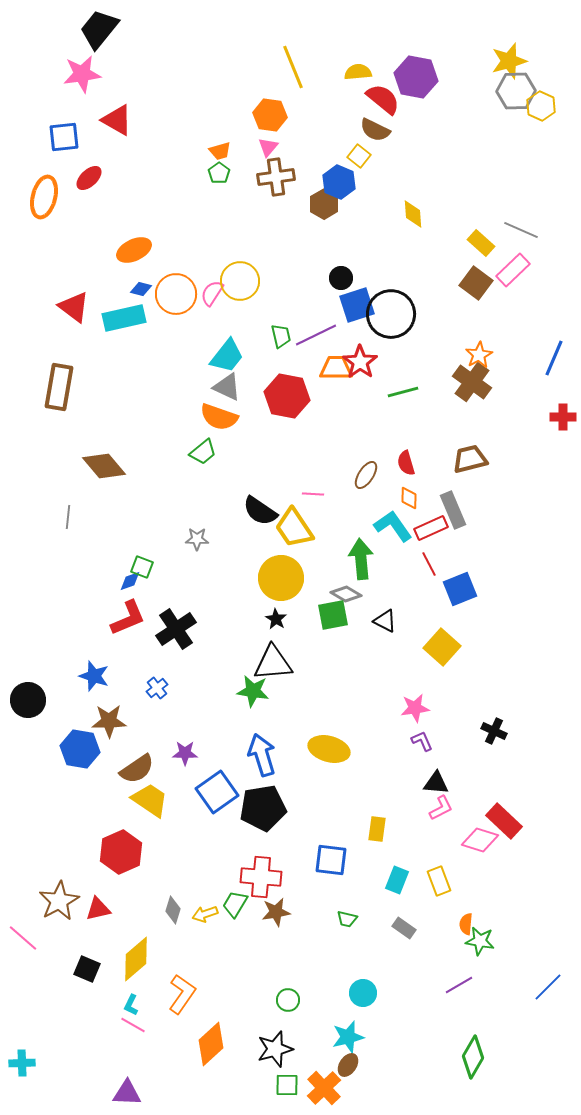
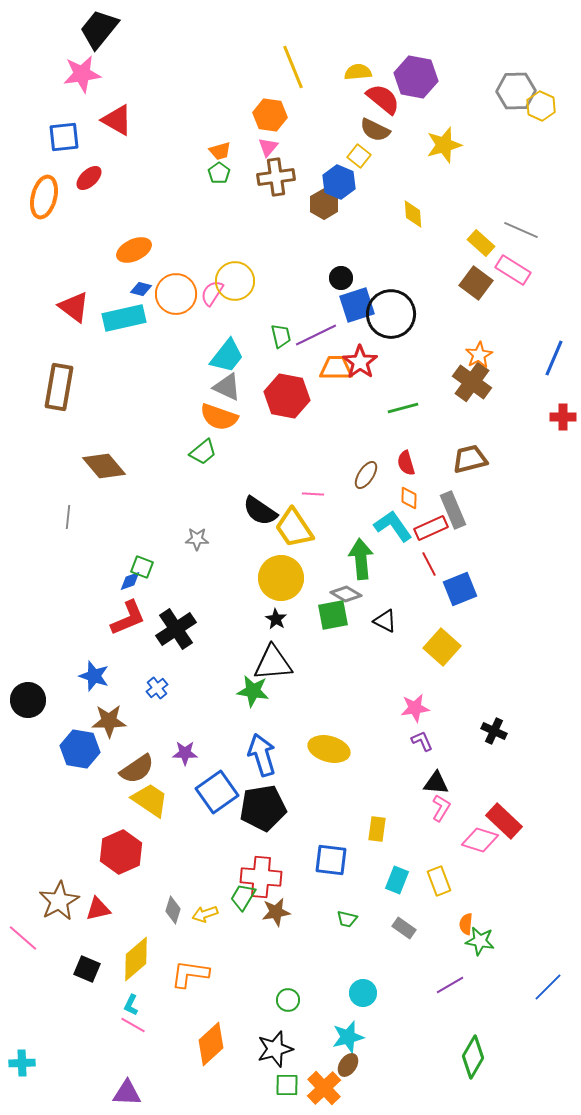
yellow star at (509, 61): moved 65 px left, 84 px down
pink rectangle at (513, 270): rotated 76 degrees clockwise
yellow circle at (240, 281): moved 5 px left
green line at (403, 392): moved 16 px down
pink L-shape at (441, 808): rotated 32 degrees counterclockwise
green trapezoid at (235, 904): moved 8 px right, 7 px up
purple line at (459, 985): moved 9 px left
orange L-shape at (182, 994): moved 8 px right, 20 px up; rotated 117 degrees counterclockwise
